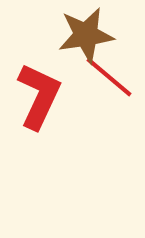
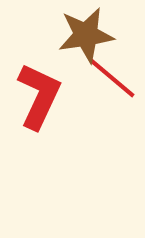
red line: moved 3 px right, 1 px down
